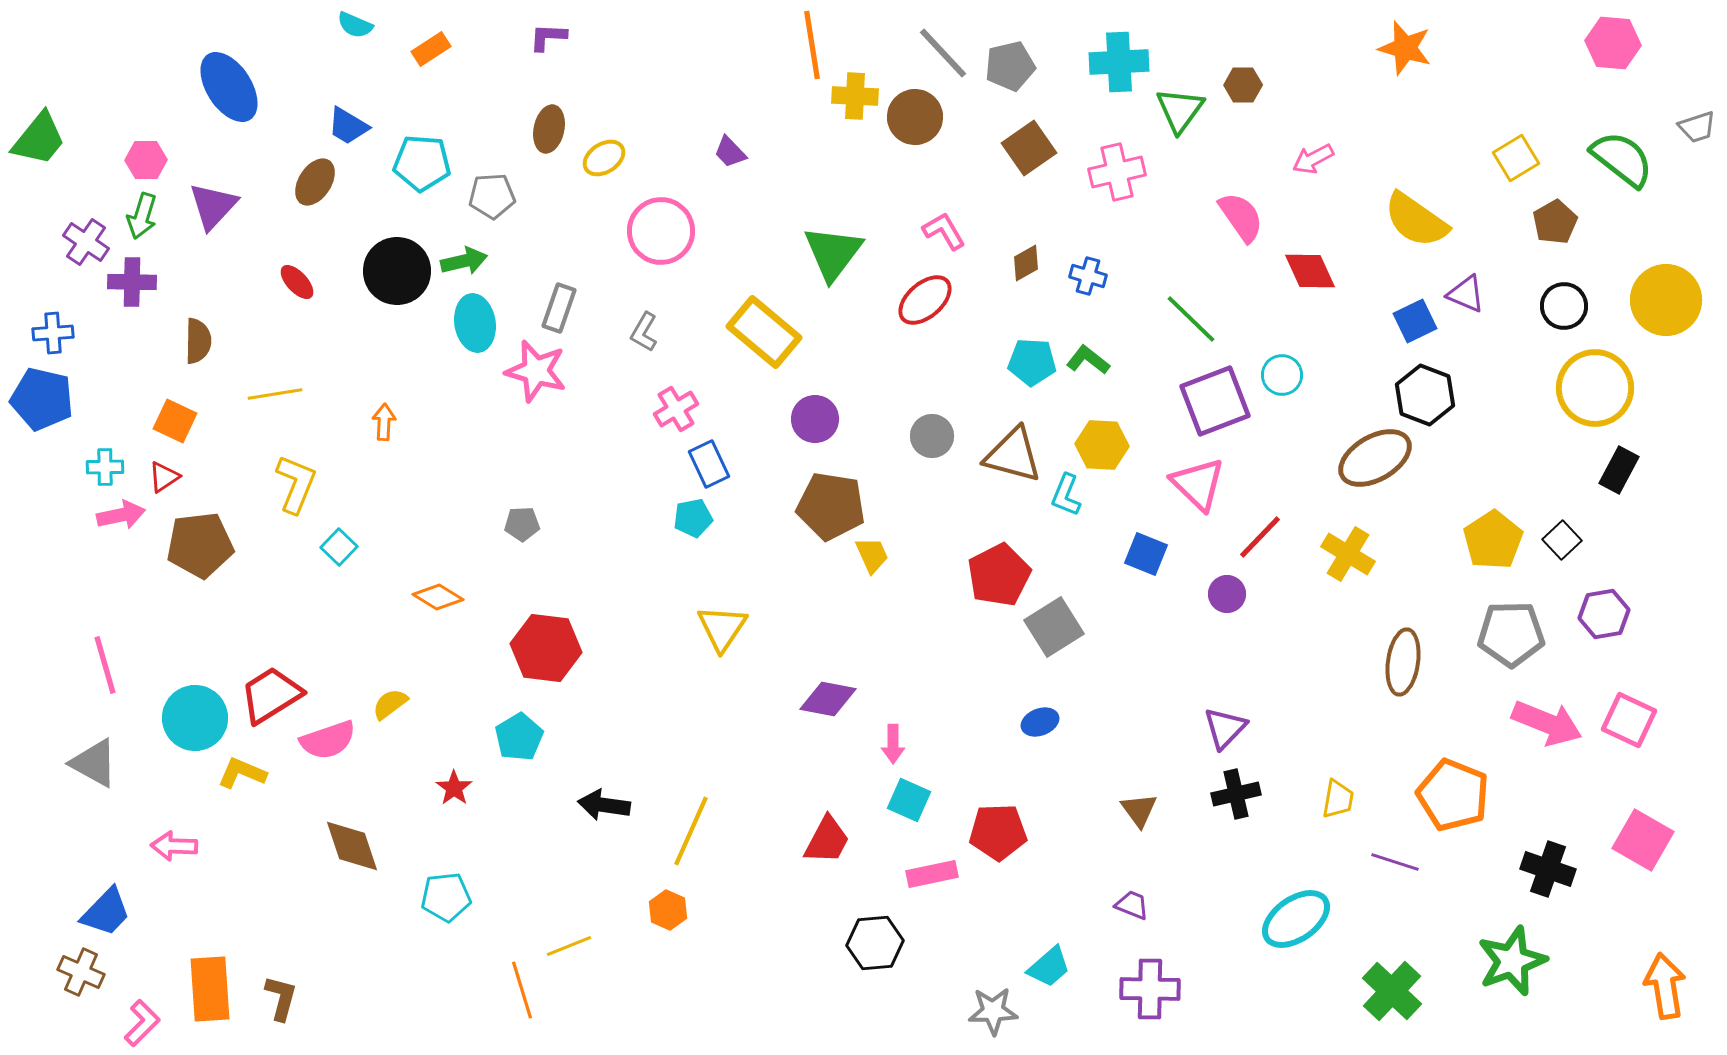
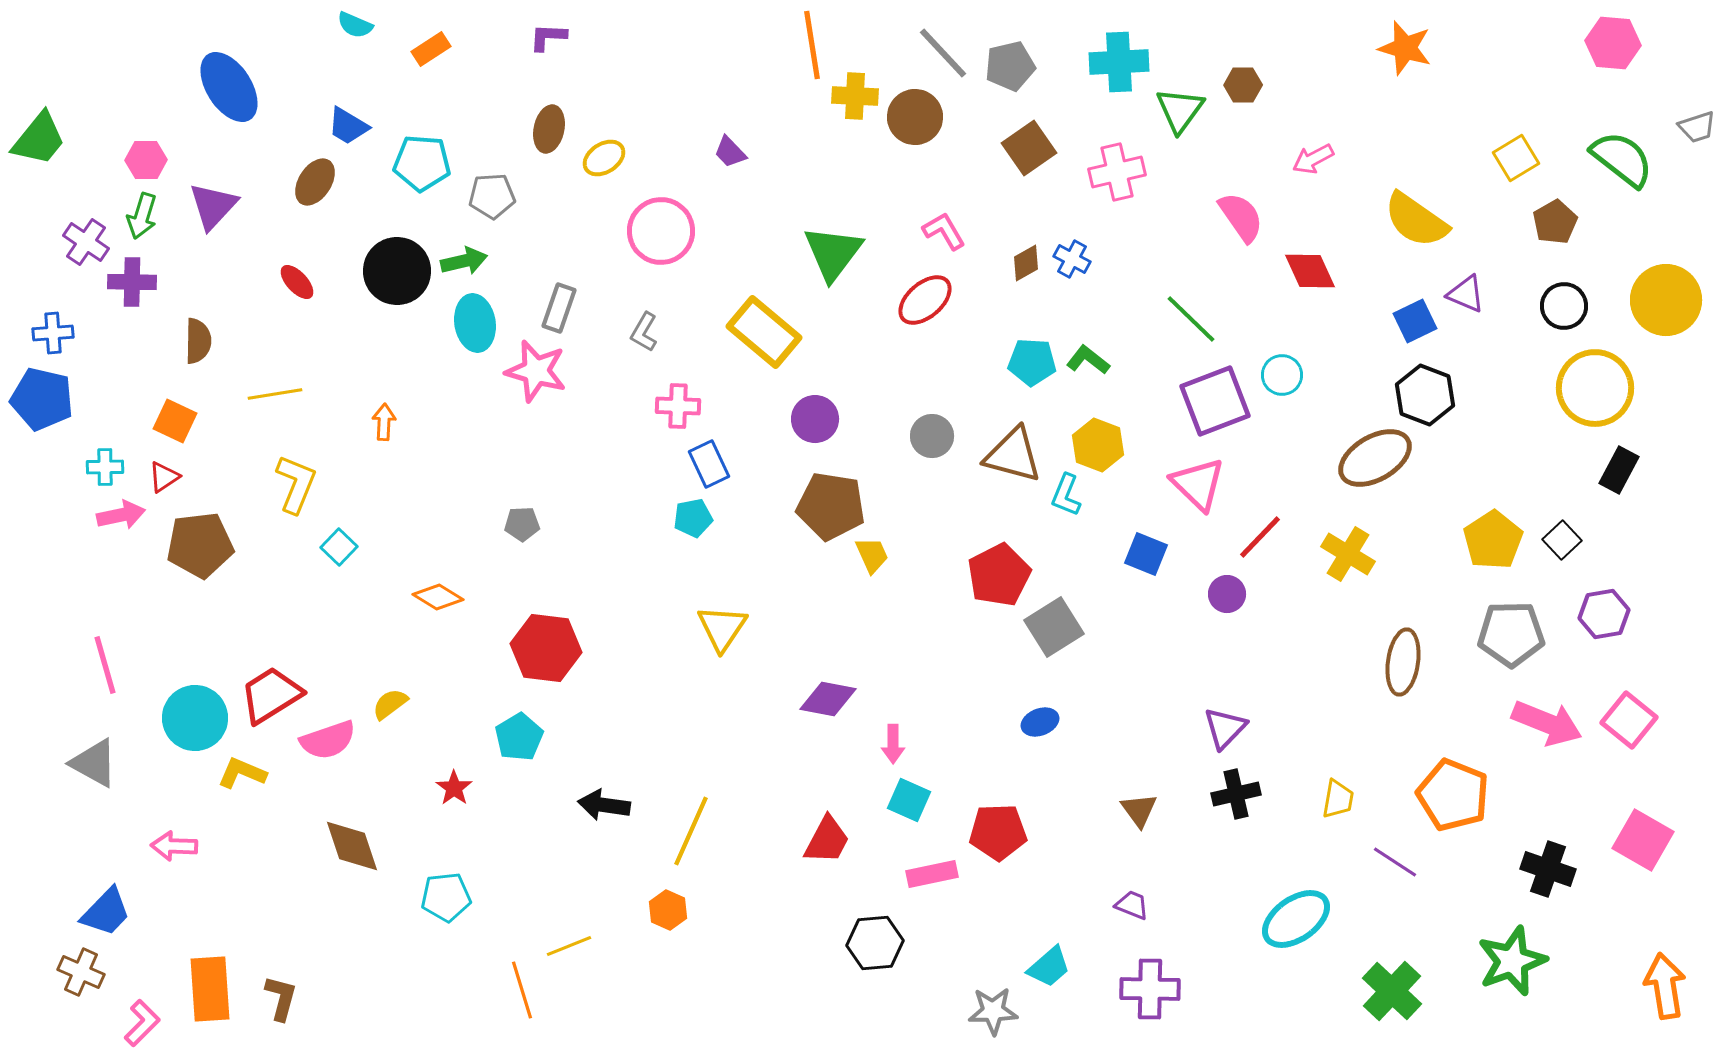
blue cross at (1088, 276): moved 16 px left, 17 px up; rotated 12 degrees clockwise
pink cross at (676, 409): moved 2 px right, 3 px up; rotated 33 degrees clockwise
yellow hexagon at (1102, 445): moved 4 px left; rotated 18 degrees clockwise
pink square at (1629, 720): rotated 14 degrees clockwise
purple line at (1395, 862): rotated 15 degrees clockwise
